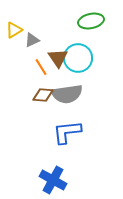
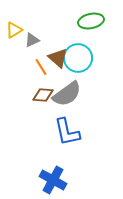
brown triangle: rotated 15 degrees counterclockwise
gray semicircle: rotated 28 degrees counterclockwise
blue L-shape: rotated 96 degrees counterclockwise
